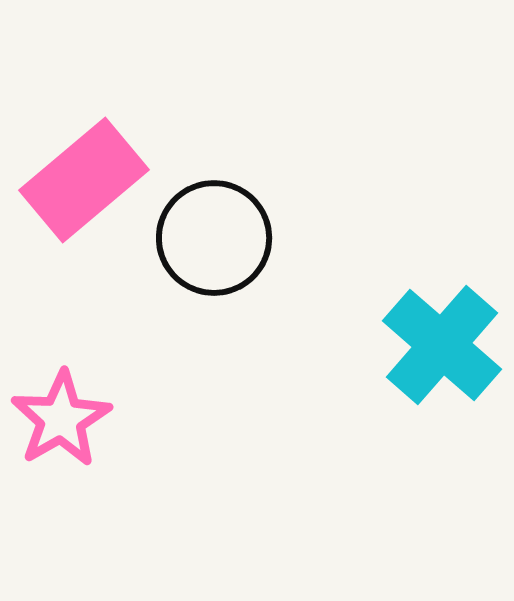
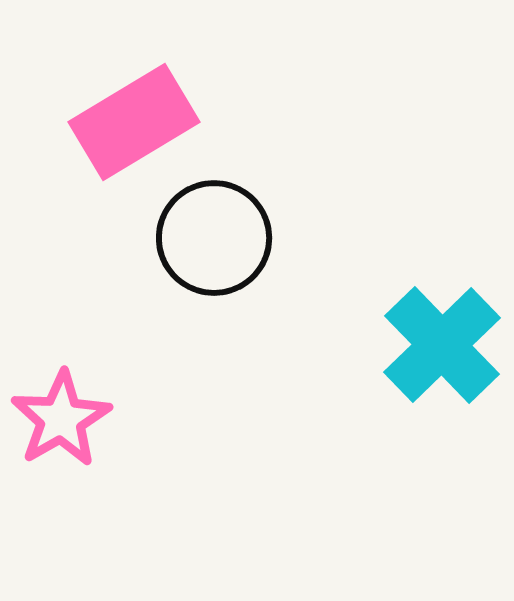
pink rectangle: moved 50 px right, 58 px up; rotated 9 degrees clockwise
cyan cross: rotated 5 degrees clockwise
